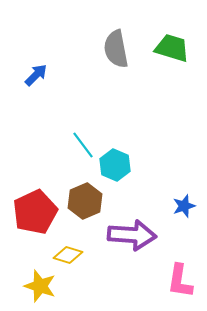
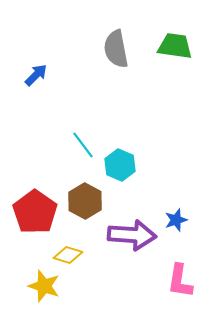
green trapezoid: moved 3 px right, 2 px up; rotated 9 degrees counterclockwise
cyan hexagon: moved 5 px right
brown hexagon: rotated 8 degrees counterclockwise
blue star: moved 8 px left, 14 px down
red pentagon: rotated 12 degrees counterclockwise
yellow star: moved 4 px right
